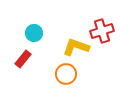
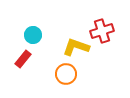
cyan circle: moved 1 px left, 2 px down
